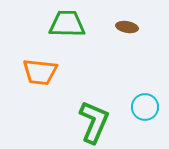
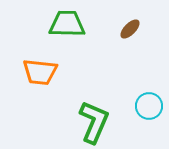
brown ellipse: moved 3 px right, 2 px down; rotated 55 degrees counterclockwise
cyan circle: moved 4 px right, 1 px up
